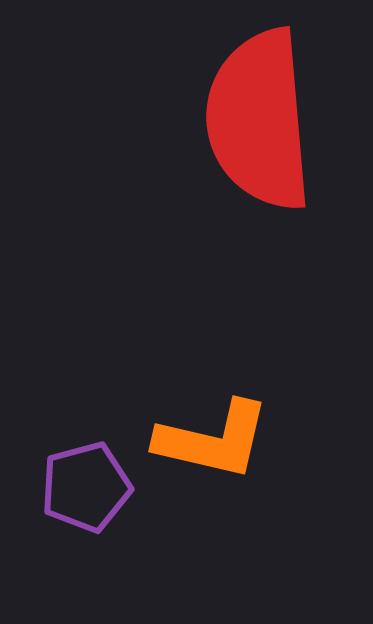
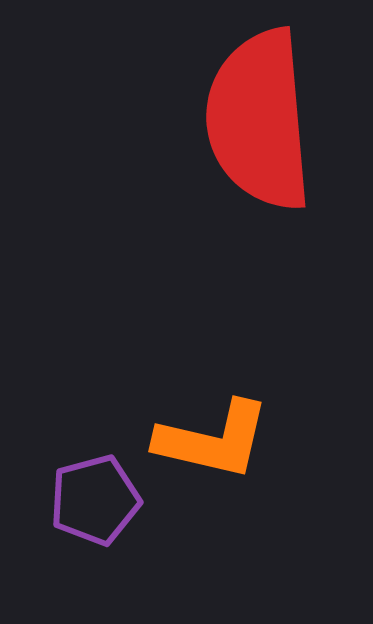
purple pentagon: moved 9 px right, 13 px down
